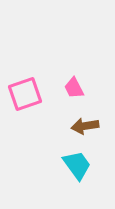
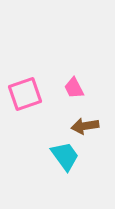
cyan trapezoid: moved 12 px left, 9 px up
